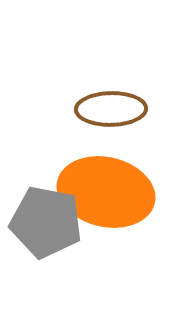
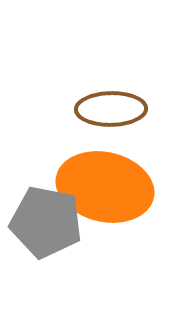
orange ellipse: moved 1 px left, 5 px up
